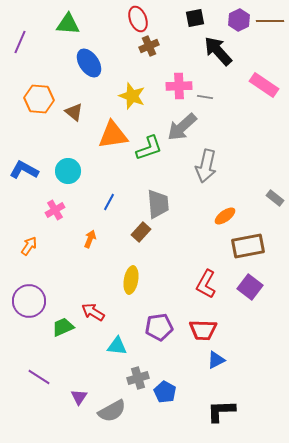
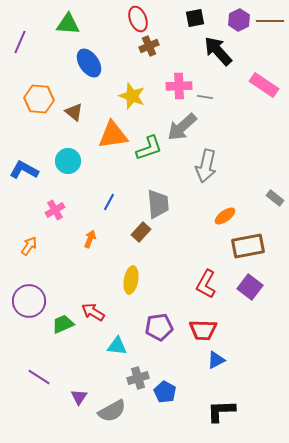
cyan circle at (68, 171): moved 10 px up
green trapezoid at (63, 327): moved 3 px up
